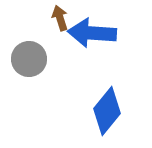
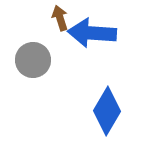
gray circle: moved 4 px right, 1 px down
blue diamond: rotated 9 degrees counterclockwise
